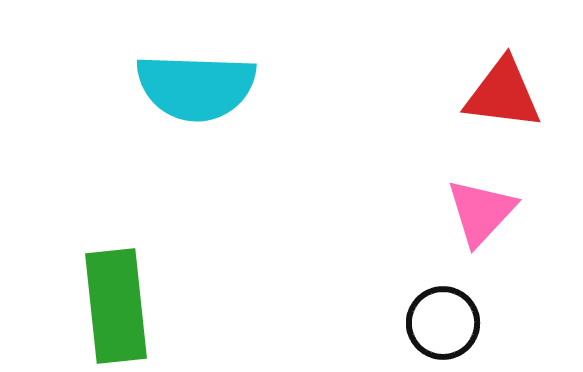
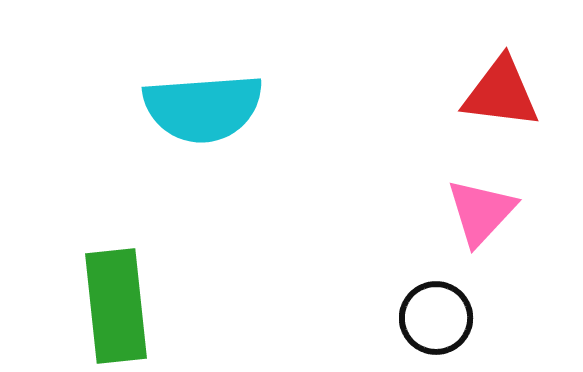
cyan semicircle: moved 7 px right, 21 px down; rotated 6 degrees counterclockwise
red triangle: moved 2 px left, 1 px up
black circle: moved 7 px left, 5 px up
